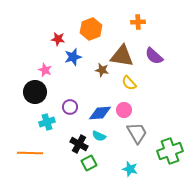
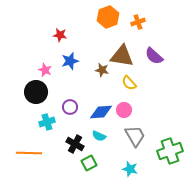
orange cross: rotated 16 degrees counterclockwise
orange hexagon: moved 17 px right, 12 px up
red star: moved 2 px right, 4 px up
blue star: moved 3 px left, 4 px down
black circle: moved 1 px right
blue diamond: moved 1 px right, 1 px up
gray trapezoid: moved 2 px left, 3 px down
black cross: moved 4 px left
orange line: moved 1 px left
